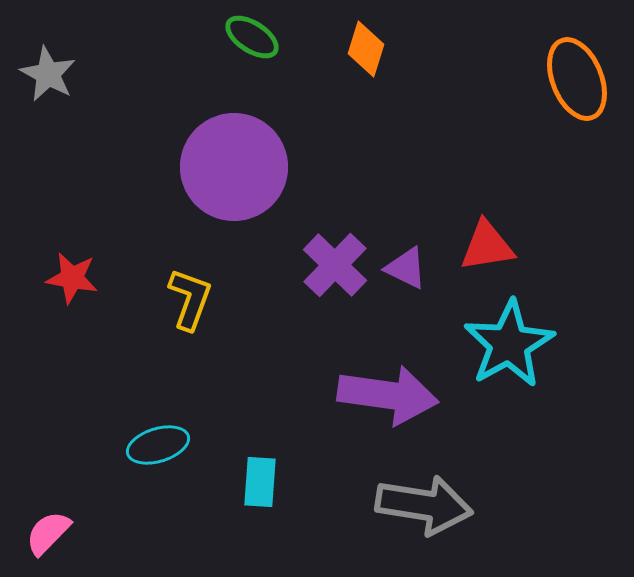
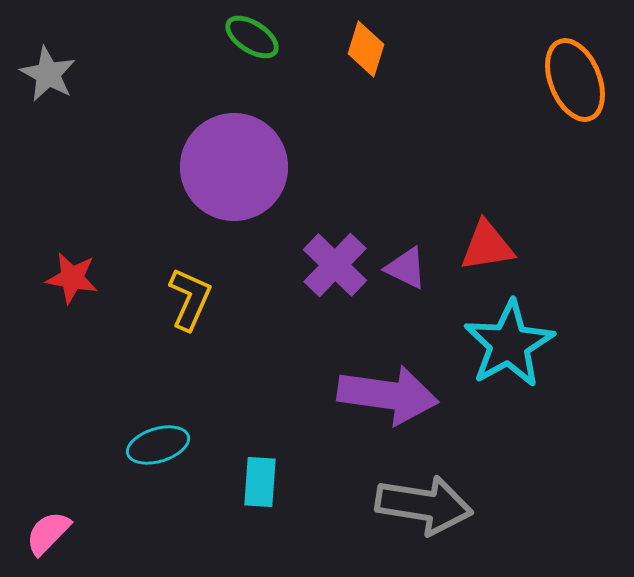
orange ellipse: moved 2 px left, 1 px down
yellow L-shape: rotated 4 degrees clockwise
